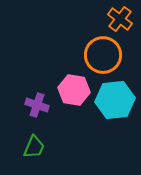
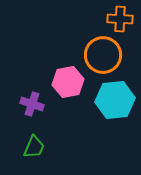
orange cross: rotated 35 degrees counterclockwise
pink hexagon: moved 6 px left, 8 px up; rotated 20 degrees counterclockwise
purple cross: moved 5 px left, 1 px up
